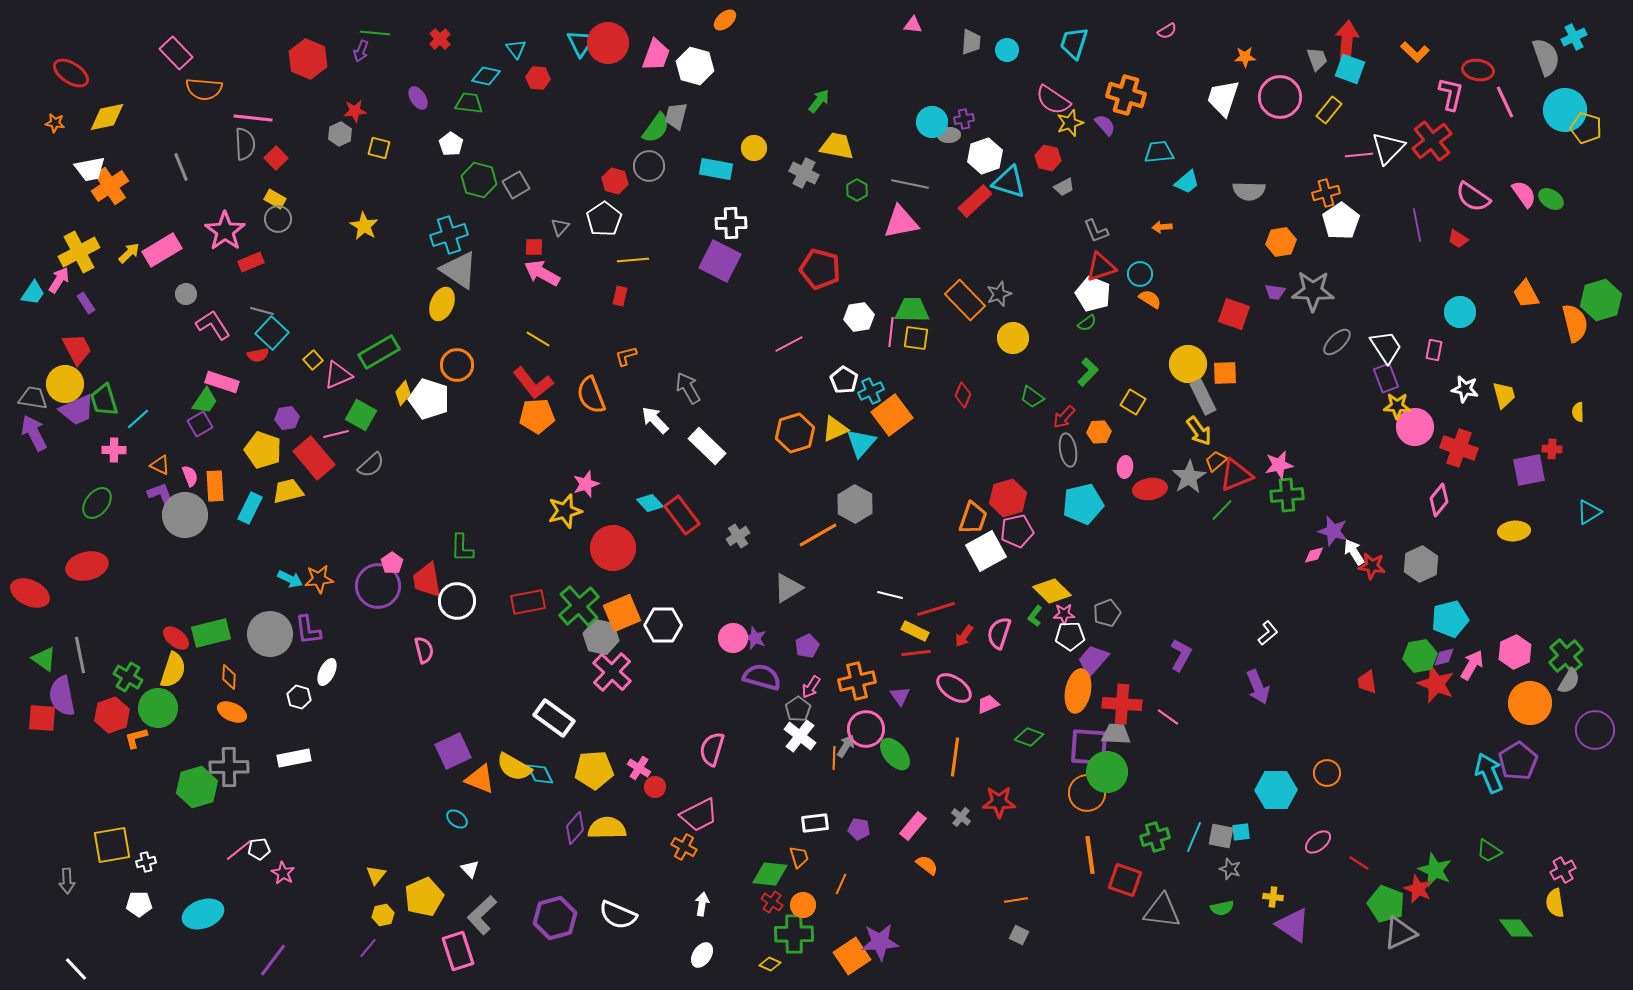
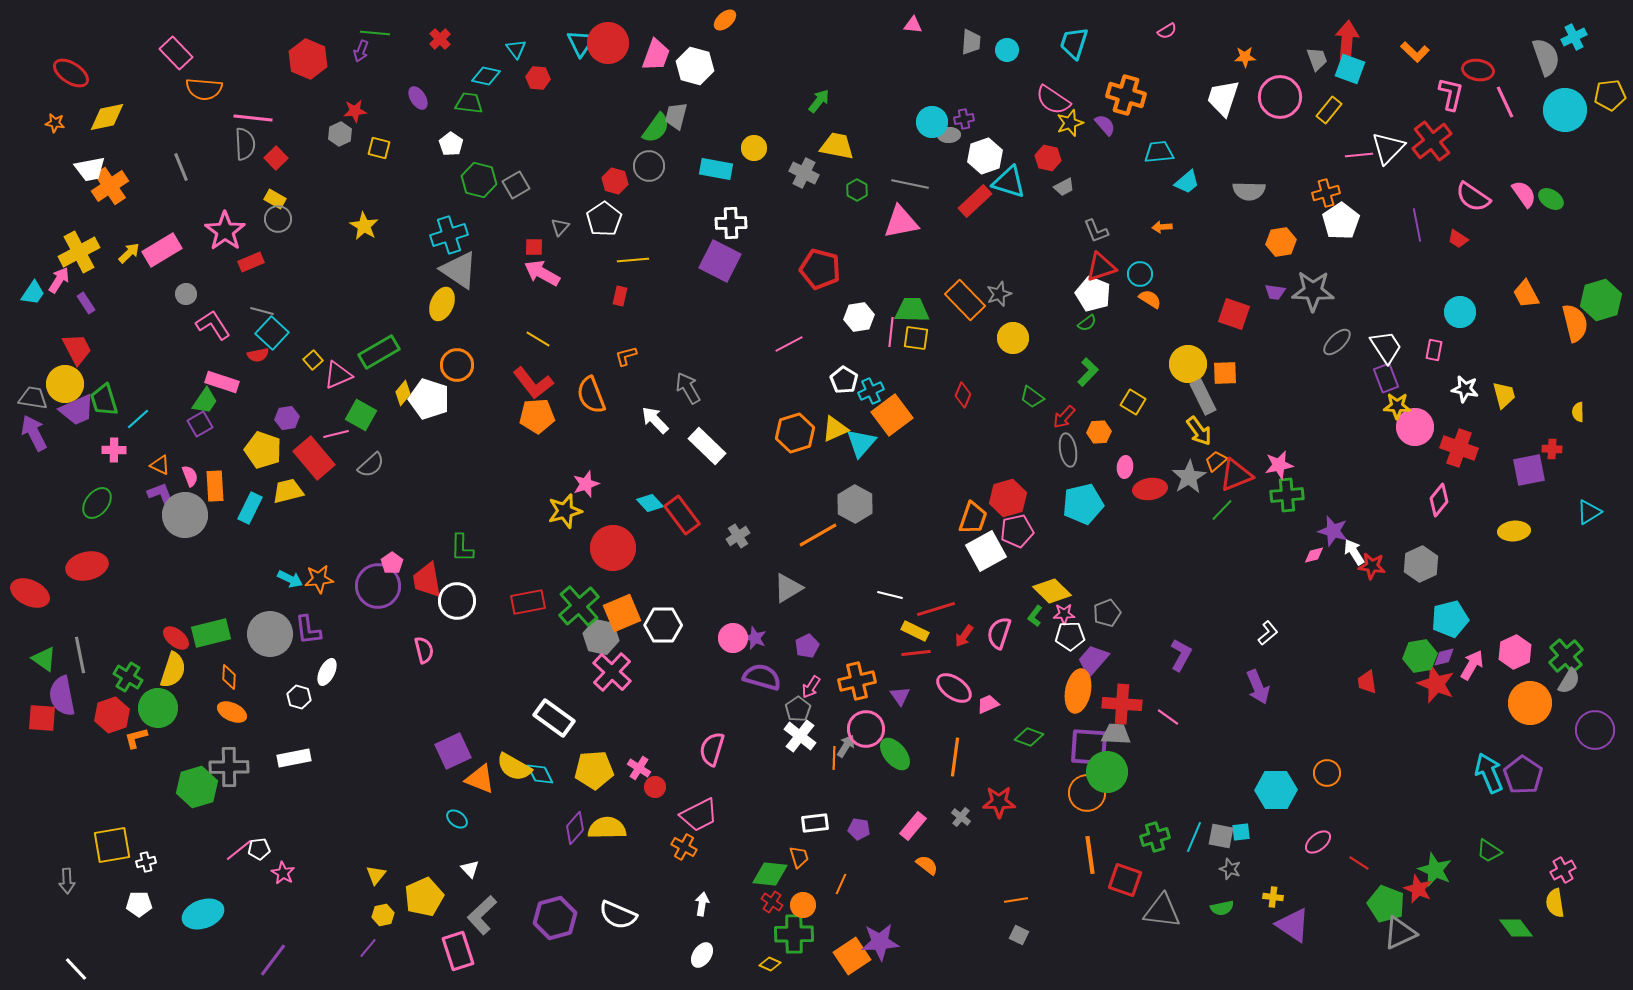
yellow pentagon at (1586, 128): moved 24 px right, 33 px up; rotated 24 degrees counterclockwise
purple pentagon at (1518, 761): moved 5 px right, 14 px down; rotated 6 degrees counterclockwise
